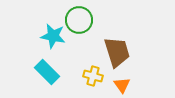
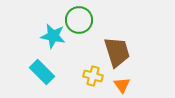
cyan rectangle: moved 5 px left
